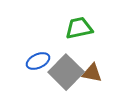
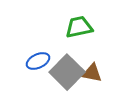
green trapezoid: moved 1 px up
gray square: moved 1 px right
